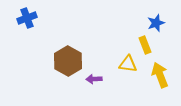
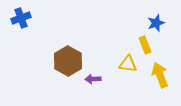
blue cross: moved 6 px left
purple arrow: moved 1 px left
